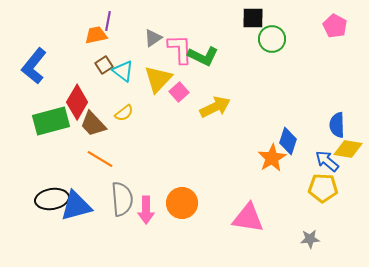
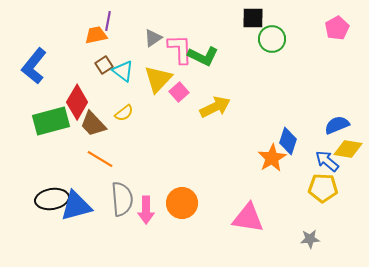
pink pentagon: moved 2 px right, 2 px down; rotated 15 degrees clockwise
blue semicircle: rotated 70 degrees clockwise
